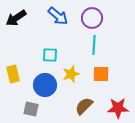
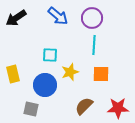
yellow star: moved 1 px left, 2 px up
